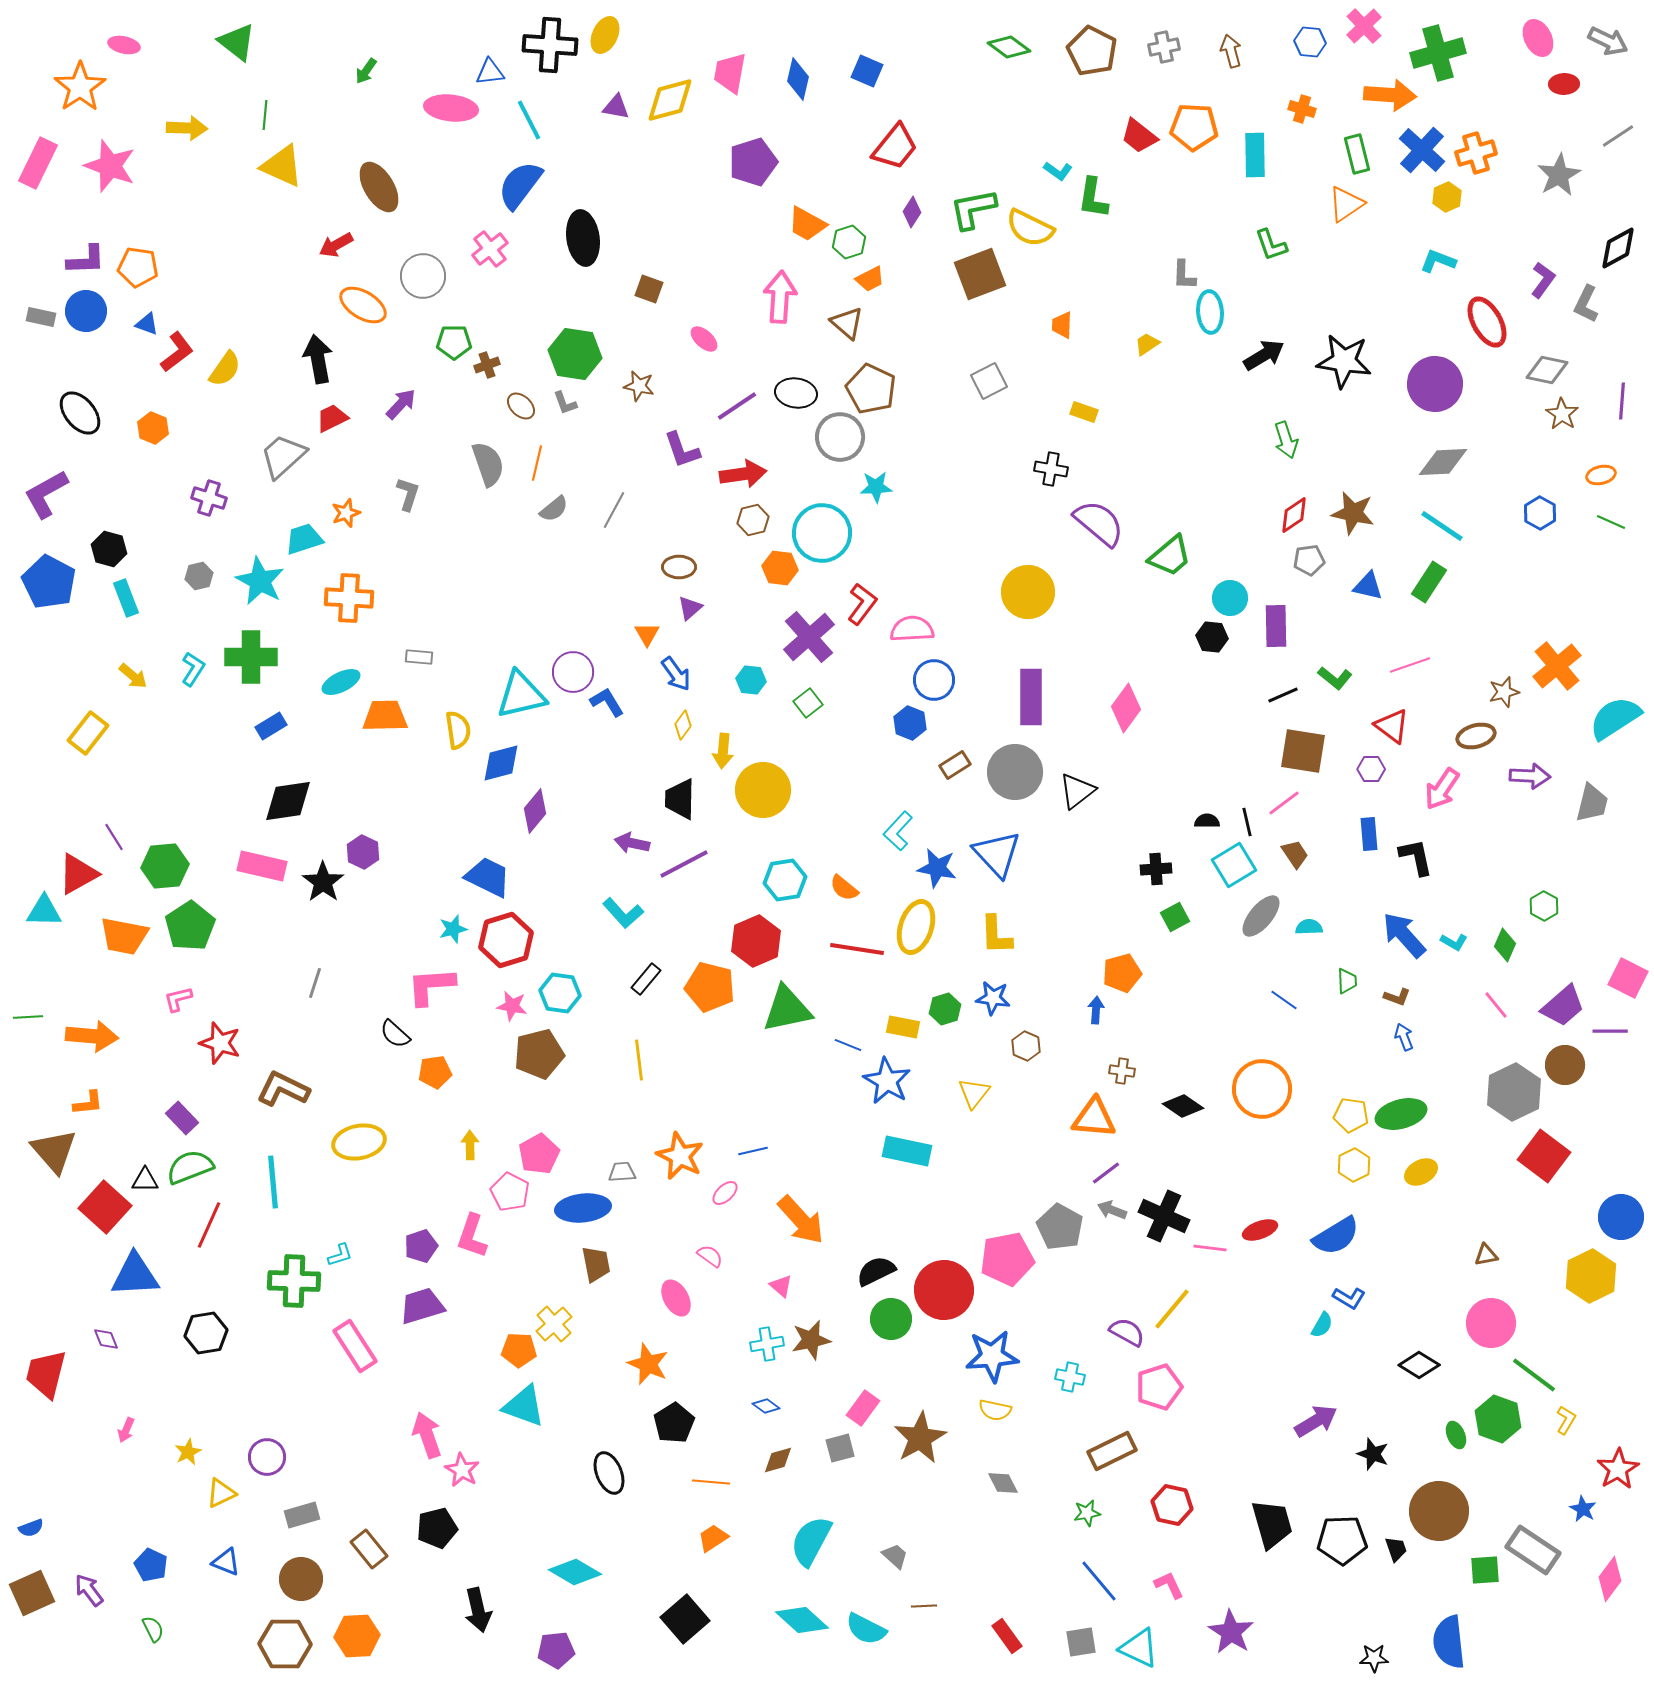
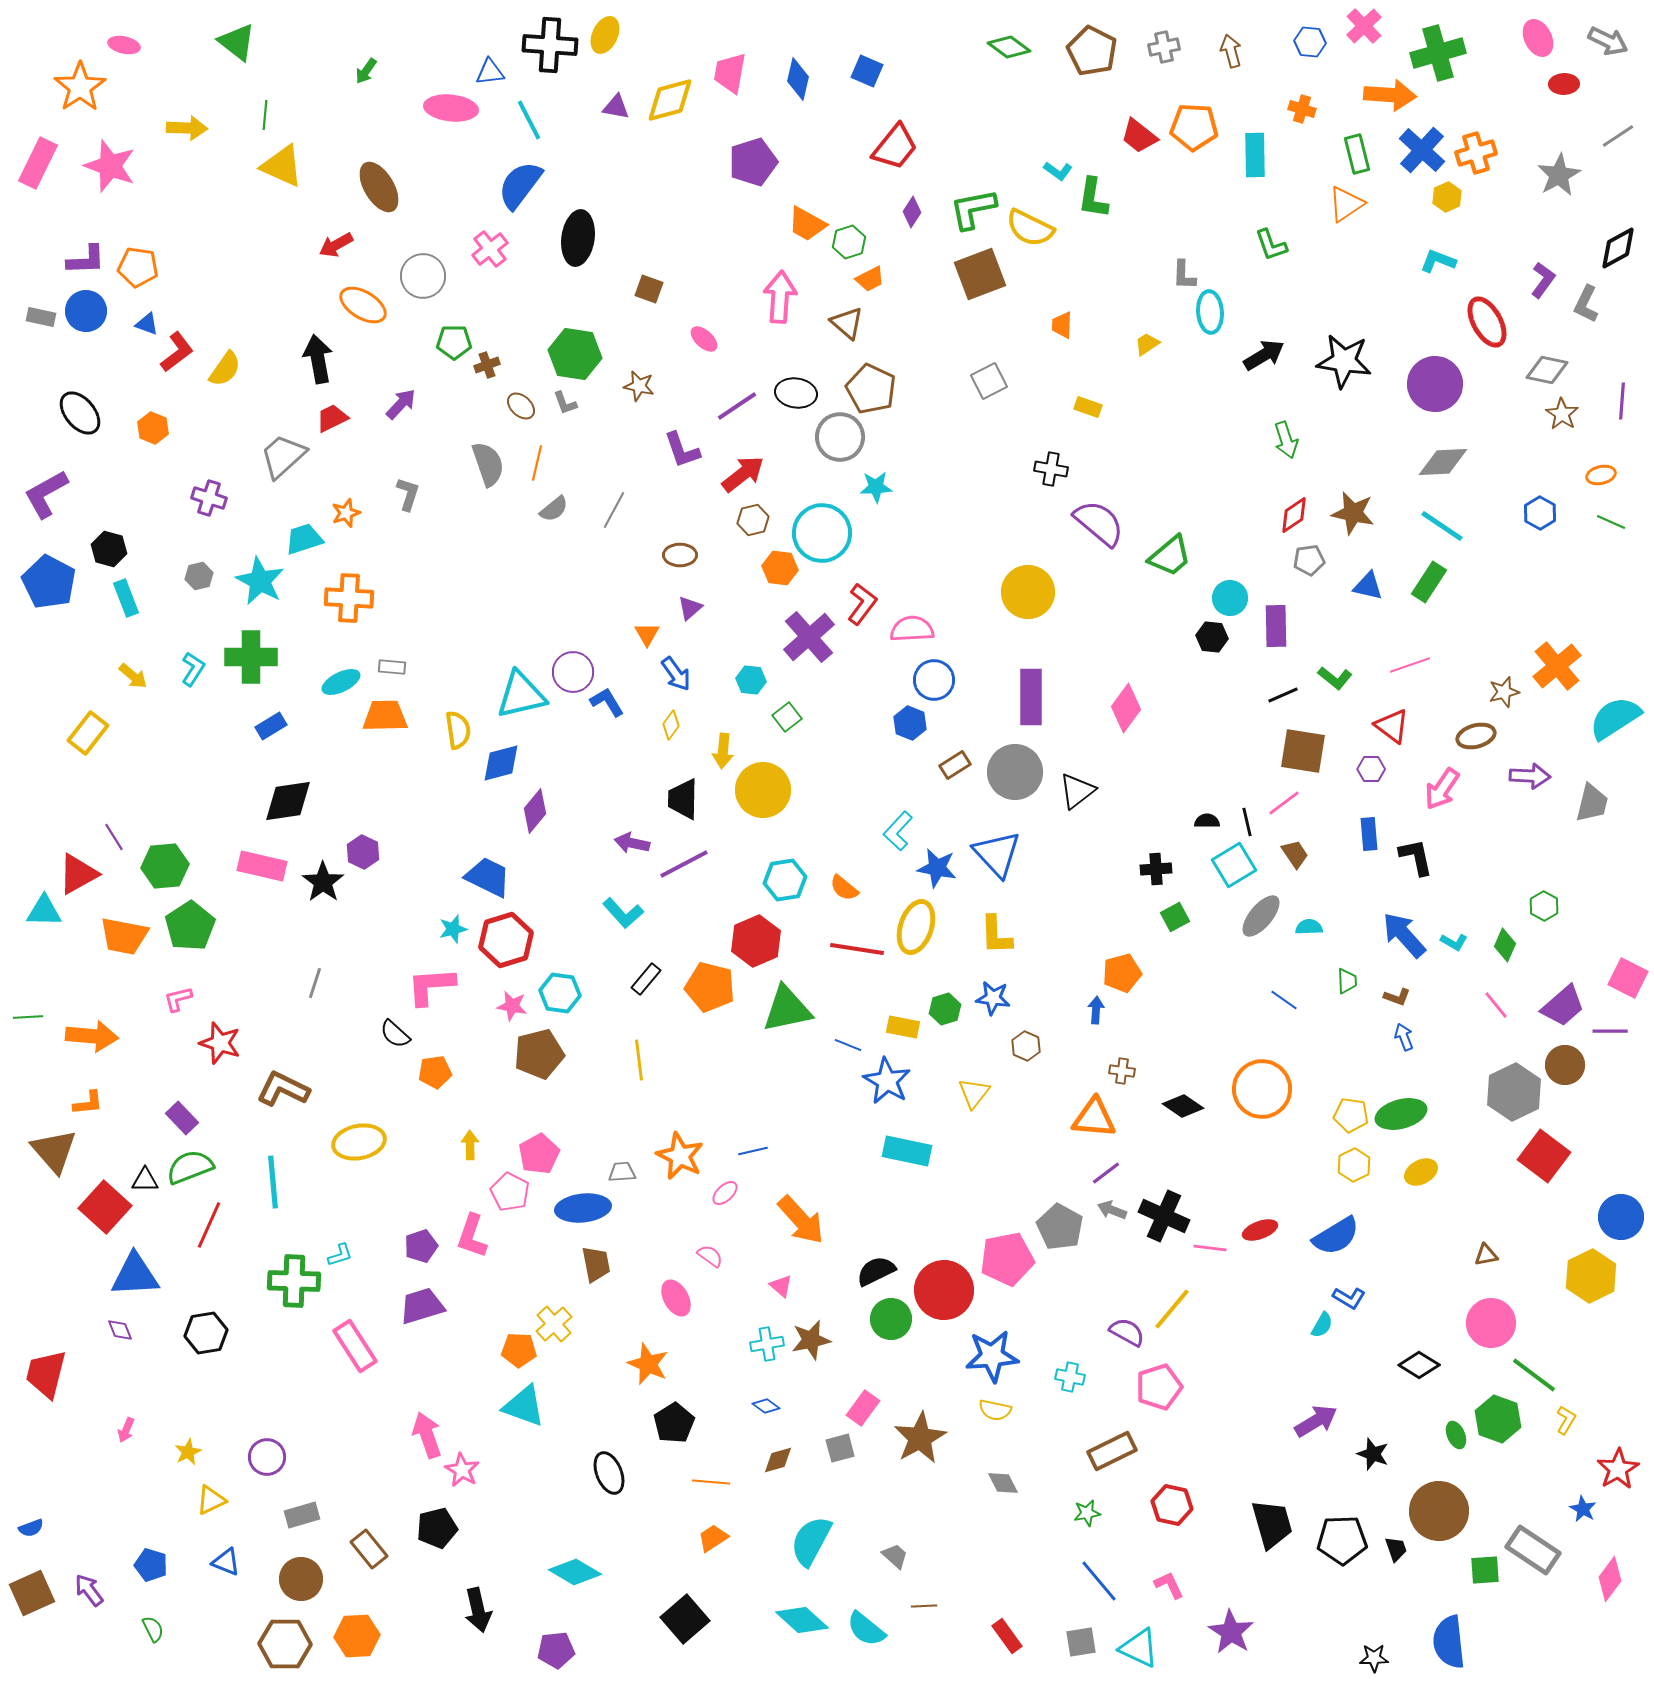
black ellipse at (583, 238): moved 5 px left; rotated 16 degrees clockwise
yellow rectangle at (1084, 412): moved 4 px right, 5 px up
red arrow at (743, 474): rotated 30 degrees counterclockwise
brown ellipse at (679, 567): moved 1 px right, 12 px up
gray rectangle at (419, 657): moved 27 px left, 10 px down
green square at (808, 703): moved 21 px left, 14 px down
yellow diamond at (683, 725): moved 12 px left
black trapezoid at (680, 799): moved 3 px right
purple diamond at (106, 1339): moved 14 px right, 9 px up
yellow triangle at (221, 1493): moved 10 px left, 7 px down
blue pentagon at (151, 1565): rotated 8 degrees counterclockwise
cyan semicircle at (866, 1629): rotated 12 degrees clockwise
